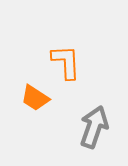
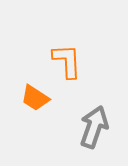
orange L-shape: moved 1 px right, 1 px up
